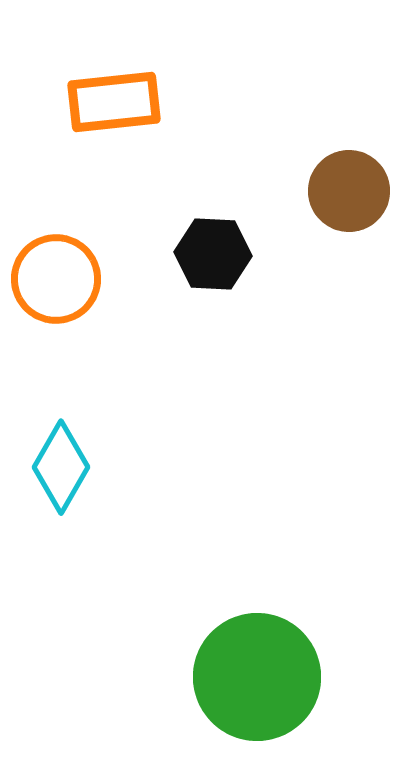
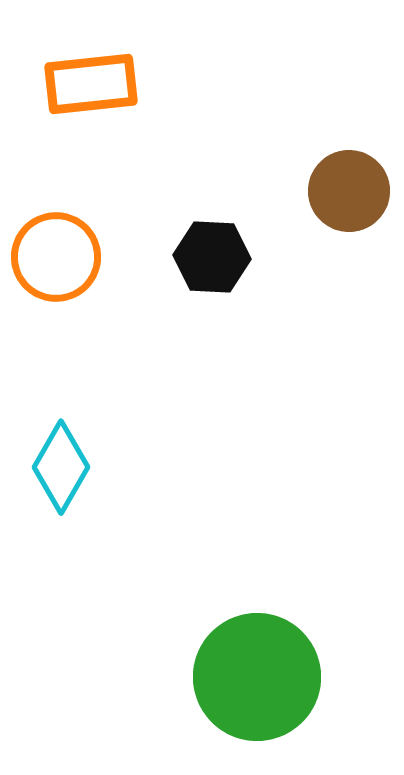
orange rectangle: moved 23 px left, 18 px up
black hexagon: moved 1 px left, 3 px down
orange circle: moved 22 px up
